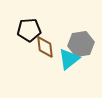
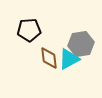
brown diamond: moved 4 px right, 11 px down
cyan triangle: rotated 10 degrees clockwise
